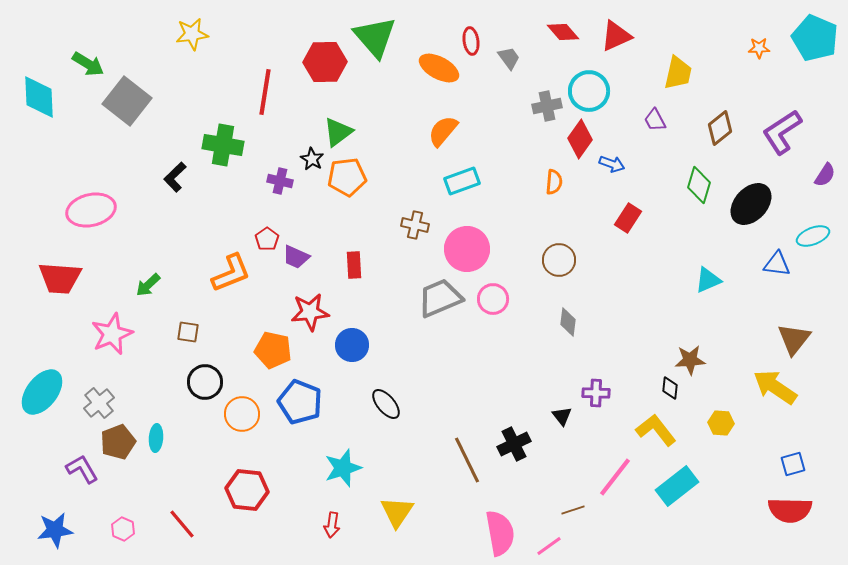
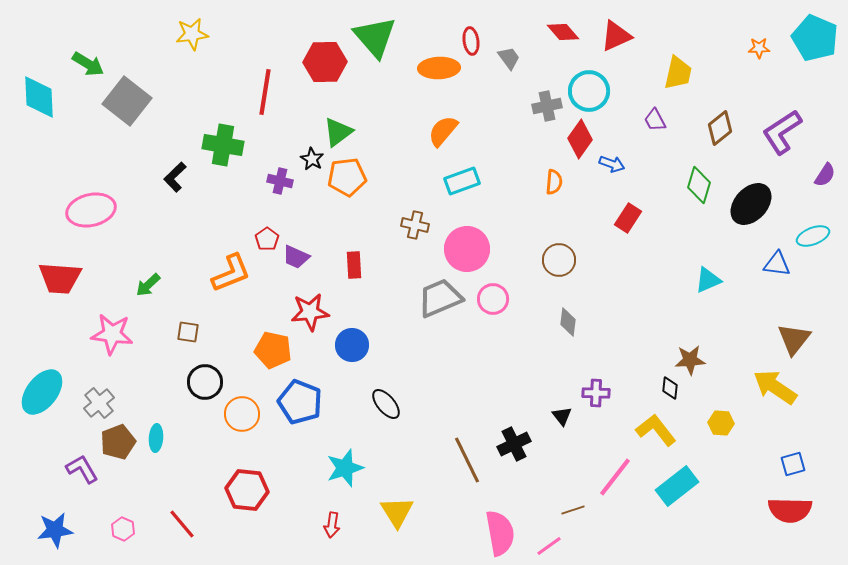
orange ellipse at (439, 68): rotated 30 degrees counterclockwise
pink star at (112, 334): rotated 30 degrees clockwise
cyan star at (343, 468): moved 2 px right
yellow triangle at (397, 512): rotated 6 degrees counterclockwise
